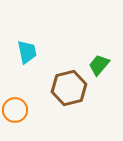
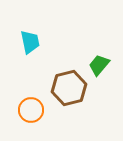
cyan trapezoid: moved 3 px right, 10 px up
orange circle: moved 16 px right
